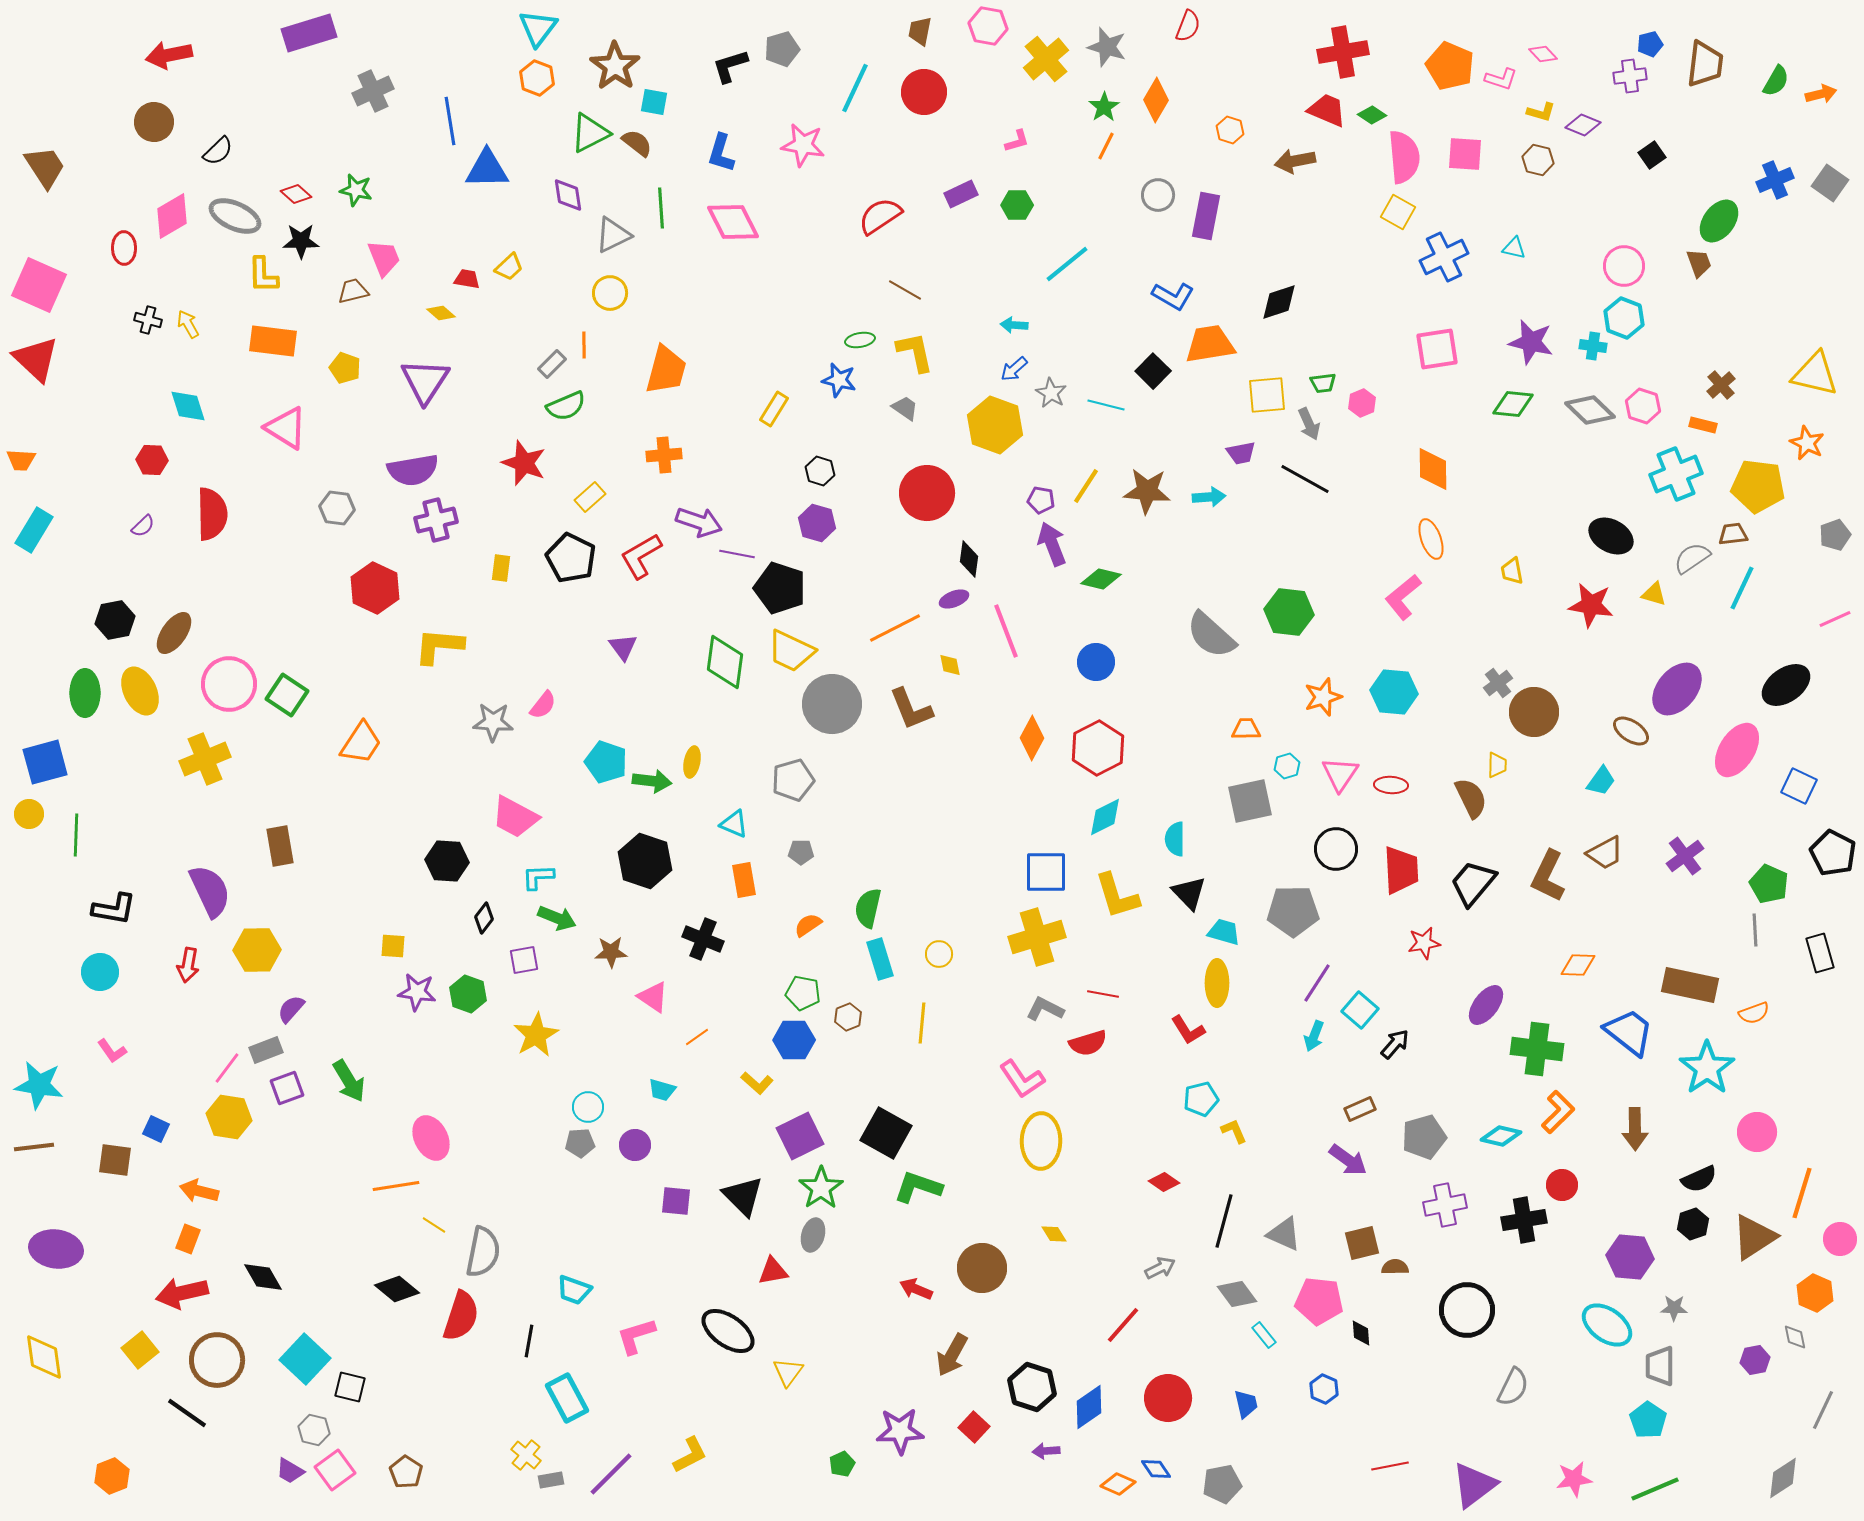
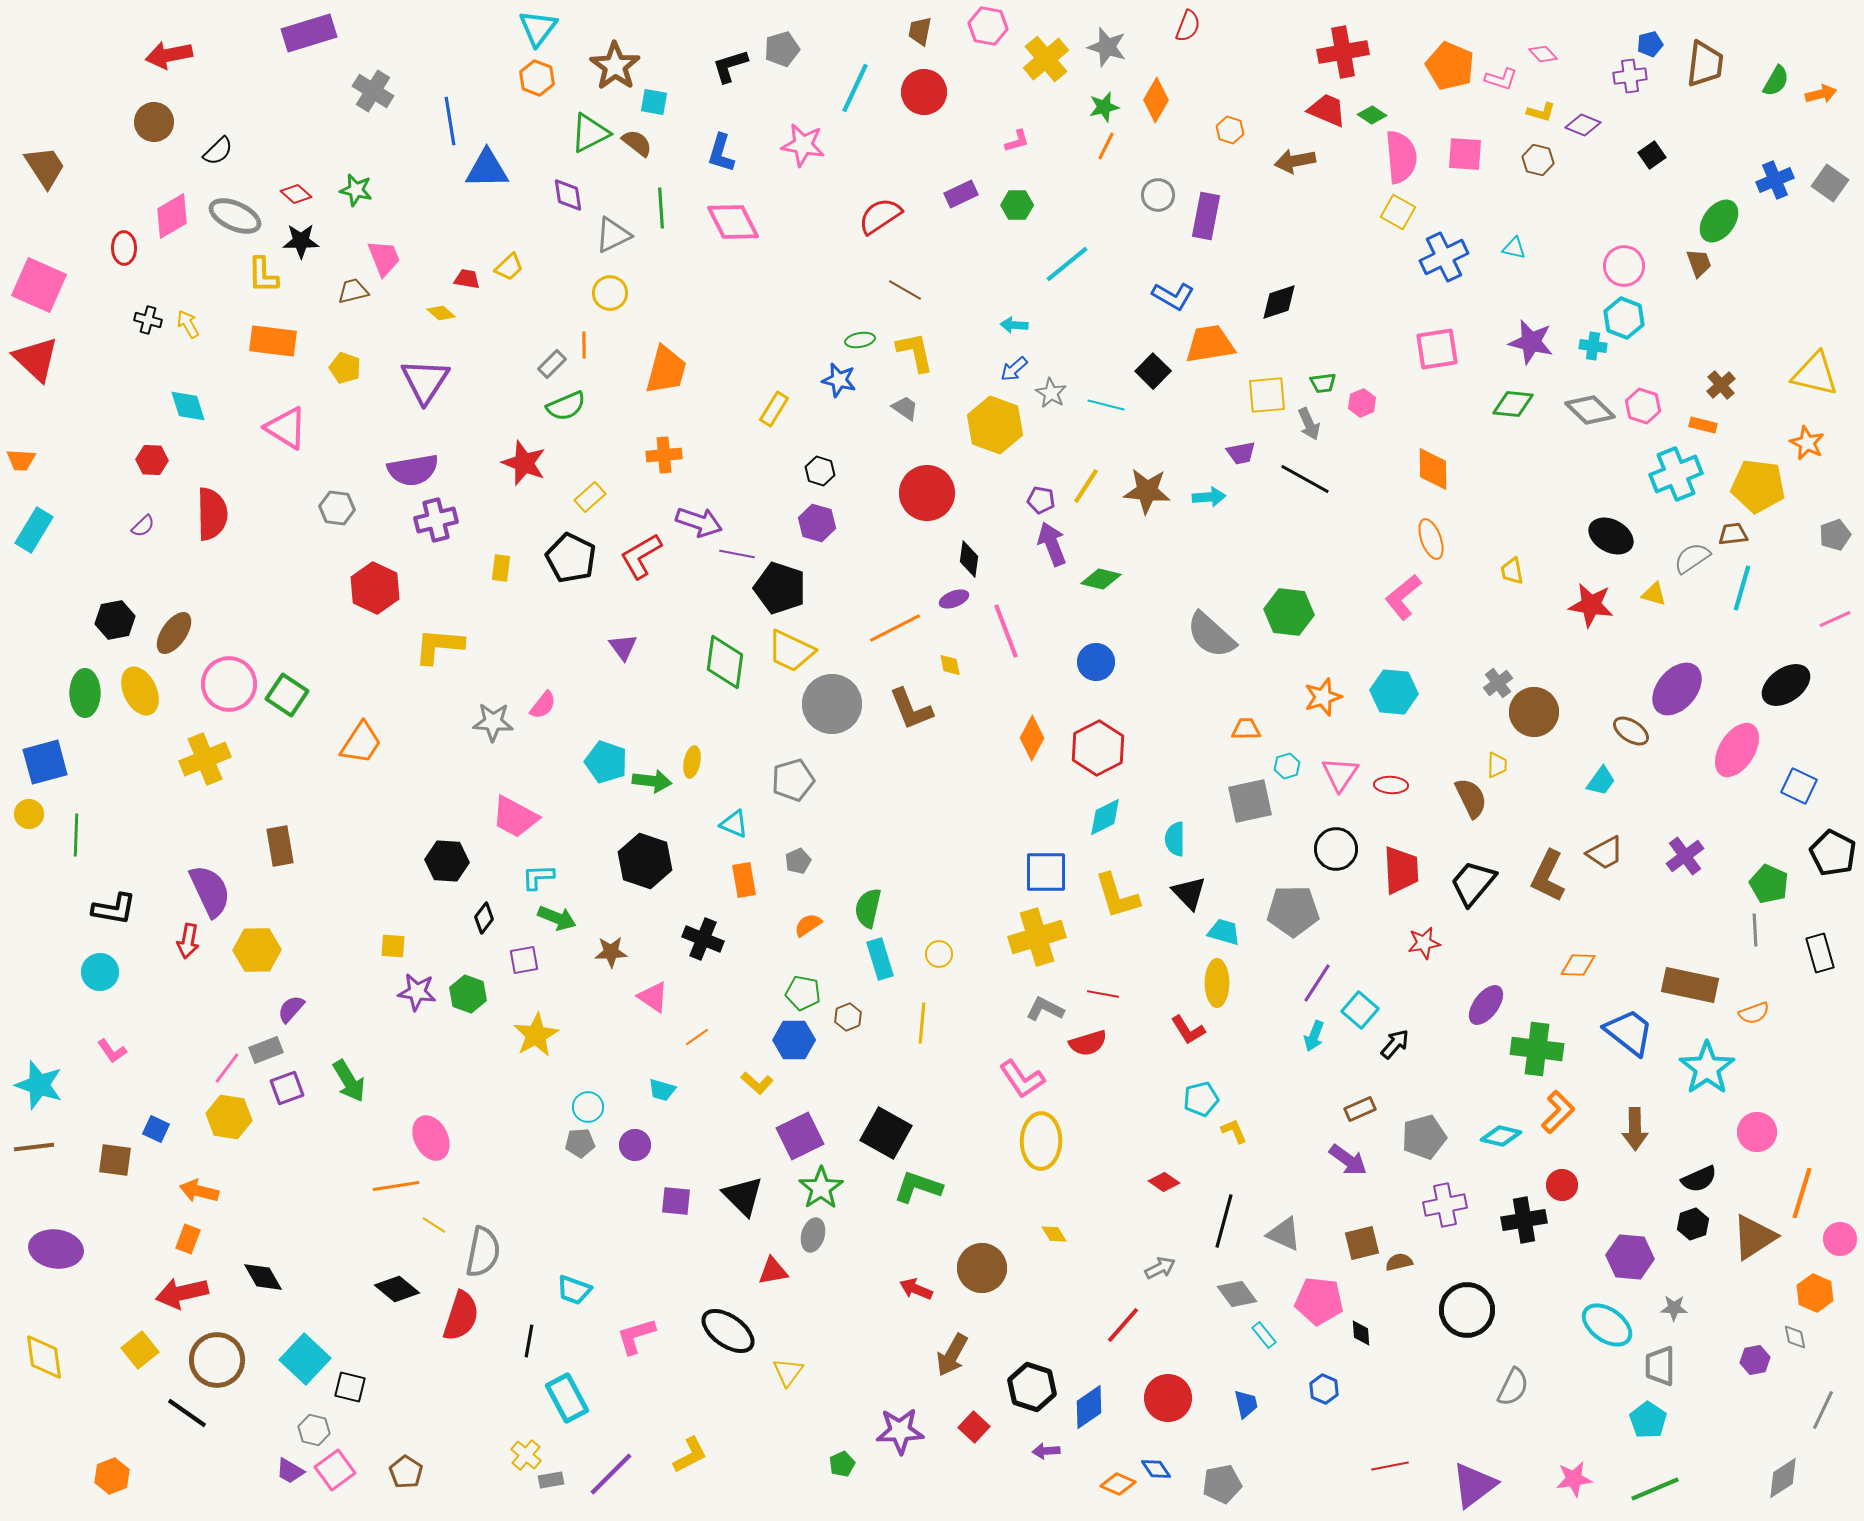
gray cross at (373, 91): rotated 33 degrees counterclockwise
green star at (1104, 107): rotated 20 degrees clockwise
pink semicircle at (1404, 157): moved 3 px left
cyan line at (1742, 588): rotated 9 degrees counterclockwise
gray pentagon at (801, 852): moved 3 px left, 9 px down; rotated 25 degrees counterclockwise
red arrow at (188, 965): moved 24 px up
cyan star at (39, 1085): rotated 9 degrees clockwise
brown semicircle at (1395, 1267): moved 4 px right, 5 px up; rotated 12 degrees counterclockwise
